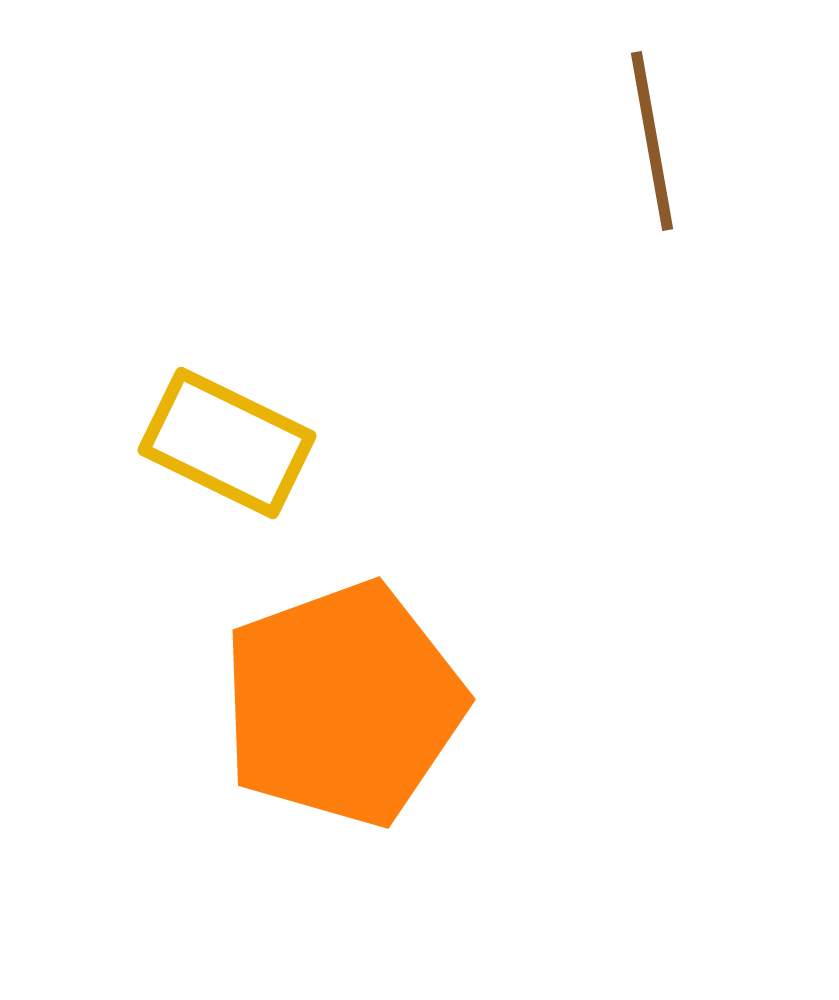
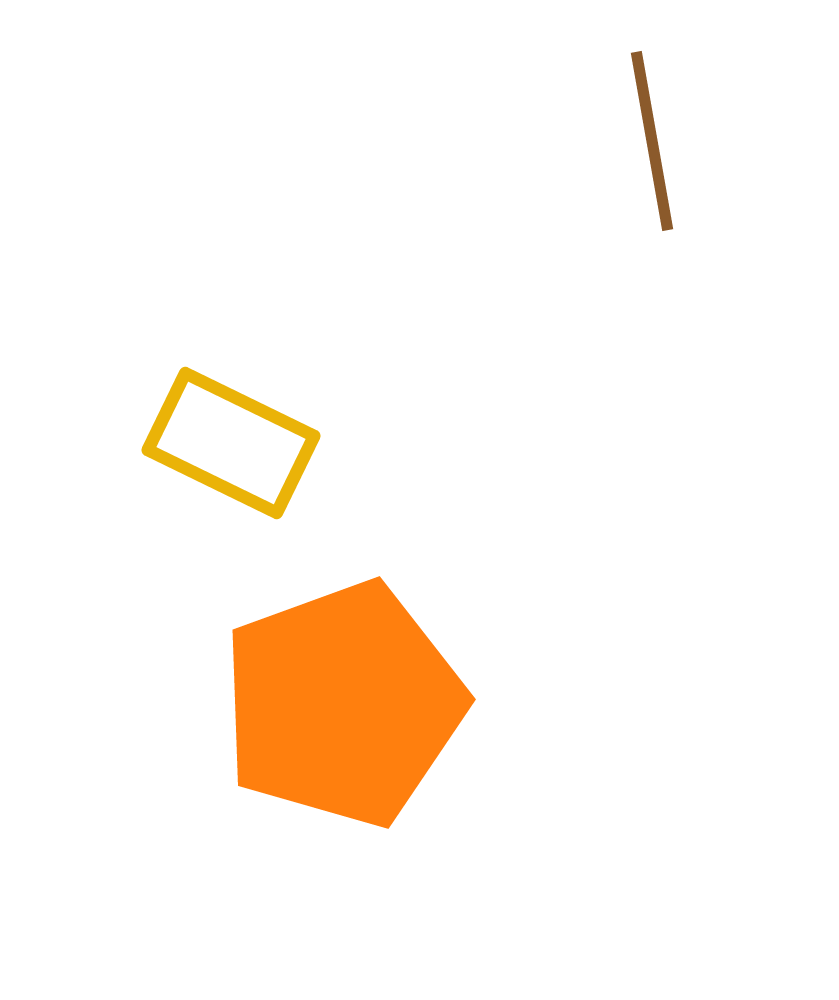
yellow rectangle: moved 4 px right
